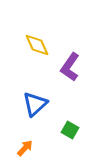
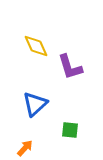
yellow diamond: moved 1 px left, 1 px down
purple L-shape: rotated 52 degrees counterclockwise
green square: rotated 24 degrees counterclockwise
